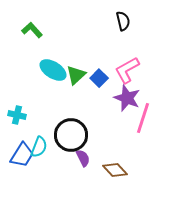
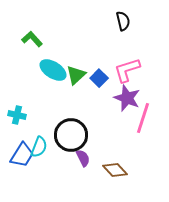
green L-shape: moved 9 px down
pink L-shape: rotated 12 degrees clockwise
